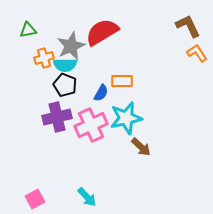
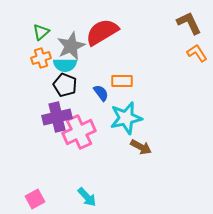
brown L-shape: moved 1 px right, 3 px up
green triangle: moved 13 px right, 2 px down; rotated 30 degrees counterclockwise
orange cross: moved 3 px left
blue semicircle: rotated 66 degrees counterclockwise
pink cross: moved 12 px left, 7 px down
brown arrow: rotated 15 degrees counterclockwise
